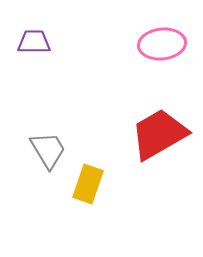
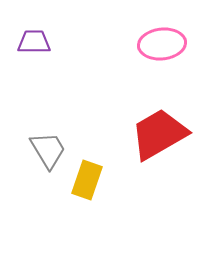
yellow rectangle: moved 1 px left, 4 px up
